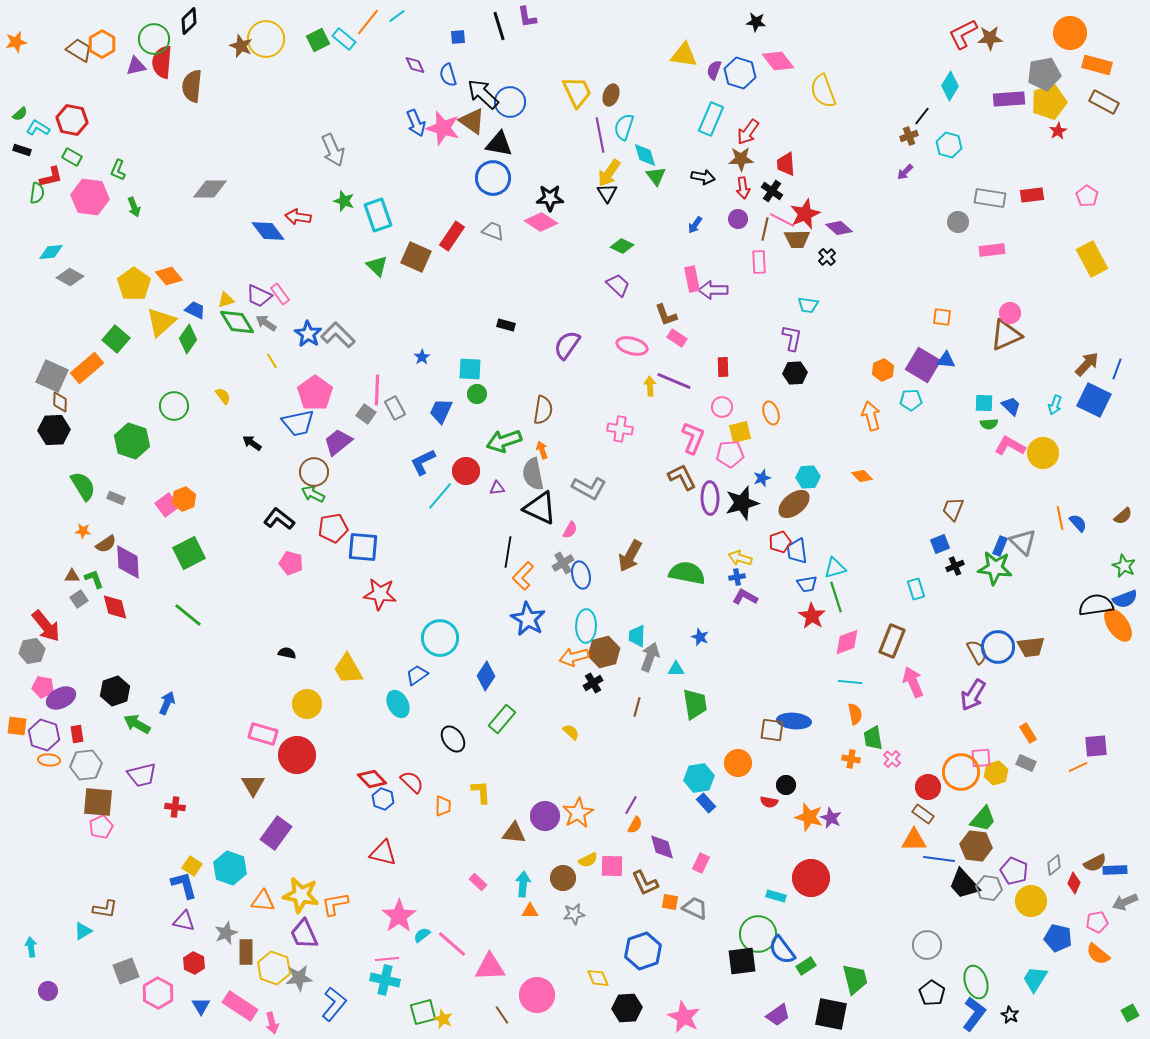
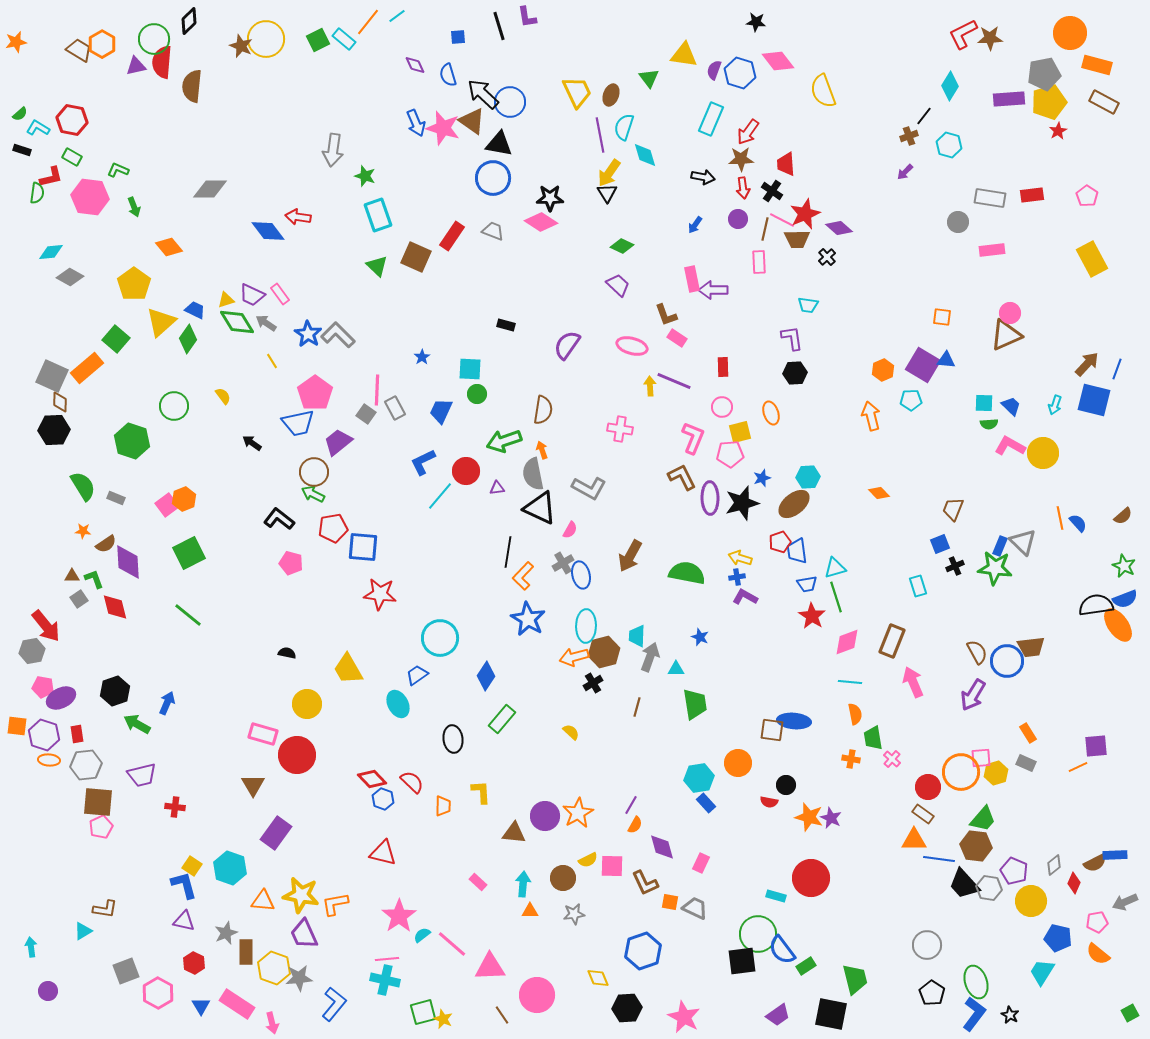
black line at (922, 116): moved 2 px right
gray arrow at (333, 150): rotated 32 degrees clockwise
green L-shape at (118, 170): rotated 90 degrees clockwise
green triangle at (656, 176): moved 7 px left, 98 px up
green star at (344, 201): moved 21 px right, 25 px up
orange diamond at (169, 276): moved 29 px up
purple trapezoid at (259, 296): moved 7 px left, 1 px up
purple L-shape at (792, 338): rotated 20 degrees counterclockwise
blue square at (1094, 400): rotated 12 degrees counterclockwise
orange diamond at (862, 476): moved 17 px right, 17 px down
cyan rectangle at (916, 589): moved 2 px right, 3 px up
blue circle at (998, 647): moved 9 px right, 14 px down
black ellipse at (453, 739): rotated 28 degrees clockwise
blue rectangle at (1115, 870): moved 15 px up
cyan trapezoid at (1035, 979): moved 7 px right, 7 px up
pink rectangle at (240, 1006): moved 3 px left, 2 px up
